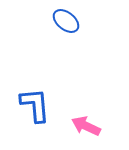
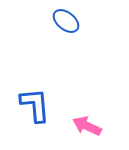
pink arrow: moved 1 px right
